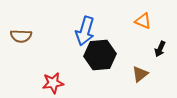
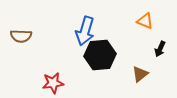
orange triangle: moved 2 px right
